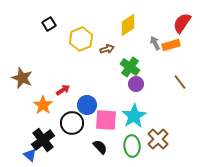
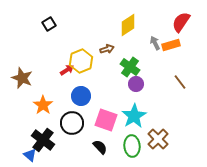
red semicircle: moved 1 px left, 1 px up
yellow hexagon: moved 22 px down
red arrow: moved 4 px right, 20 px up
blue circle: moved 6 px left, 9 px up
pink square: rotated 15 degrees clockwise
black cross: rotated 15 degrees counterclockwise
